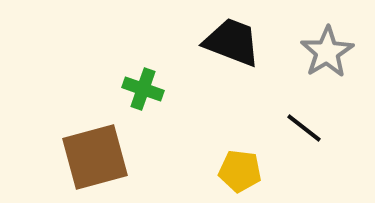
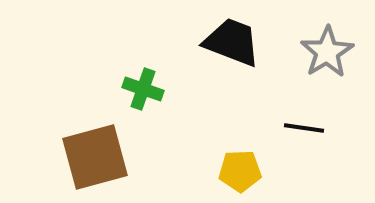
black line: rotated 30 degrees counterclockwise
yellow pentagon: rotated 9 degrees counterclockwise
